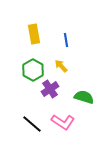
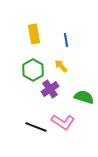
black line: moved 4 px right, 3 px down; rotated 20 degrees counterclockwise
